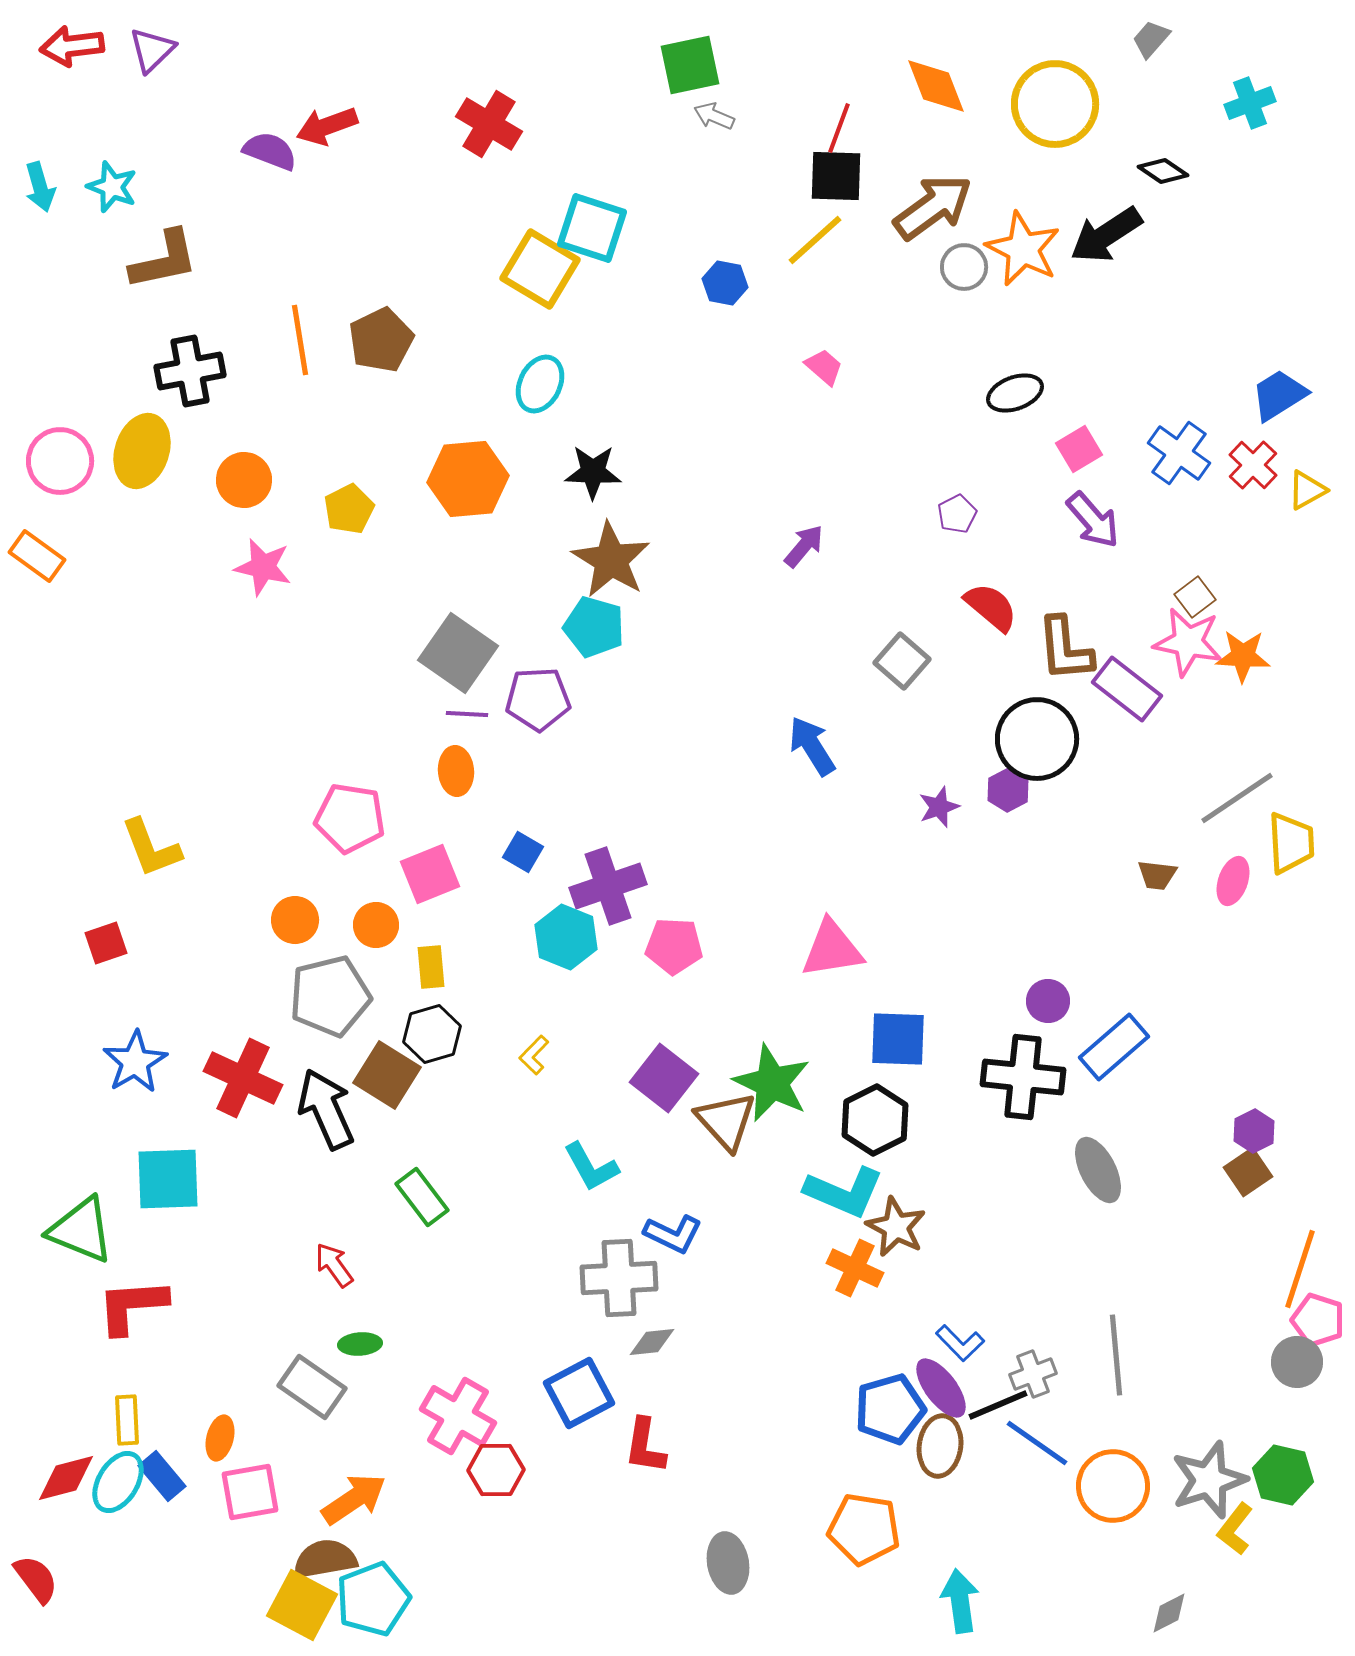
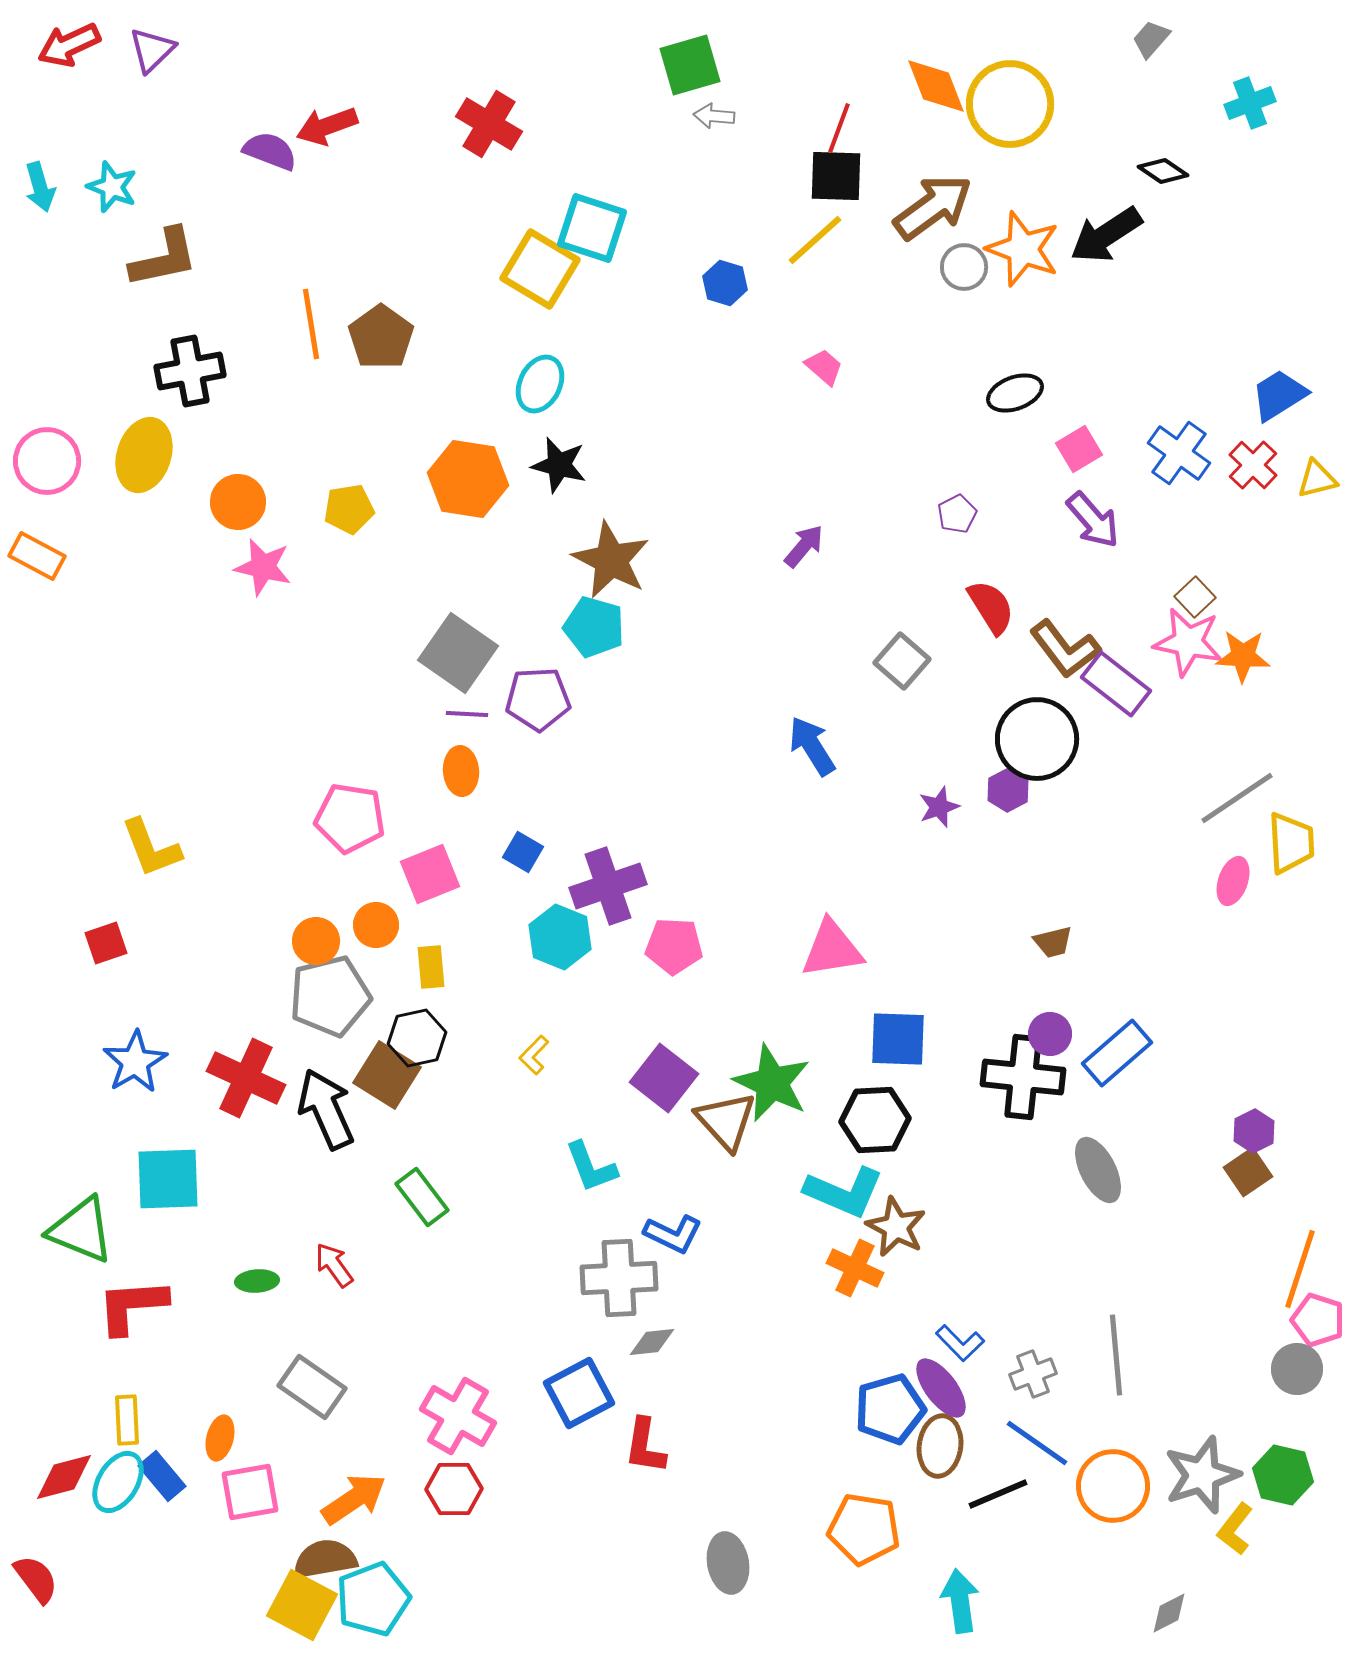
red arrow at (72, 46): moved 3 px left, 1 px up; rotated 18 degrees counterclockwise
green square at (690, 65): rotated 4 degrees counterclockwise
yellow circle at (1055, 104): moved 45 px left
gray arrow at (714, 116): rotated 18 degrees counterclockwise
orange star at (1023, 249): rotated 6 degrees counterclockwise
brown L-shape at (164, 260): moved 2 px up
blue hexagon at (725, 283): rotated 6 degrees clockwise
orange line at (300, 340): moved 11 px right, 16 px up
brown pentagon at (381, 340): moved 3 px up; rotated 10 degrees counterclockwise
yellow ellipse at (142, 451): moved 2 px right, 4 px down
pink circle at (60, 461): moved 13 px left
black star at (593, 472): moved 34 px left, 7 px up; rotated 12 degrees clockwise
orange hexagon at (468, 479): rotated 14 degrees clockwise
orange circle at (244, 480): moved 6 px left, 22 px down
yellow triangle at (1307, 490): moved 10 px right, 11 px up; rotated 15 degrees clockwise
yellow pentagon at (349, 509): rotated 18 degrees clockwise
orange rectangle at (37, 556): rotated 8 degrees counterclockwise
brown star at (611, 560): rotated 4 degrees counterclockwise
brown square at (1195, 597): rotated 6 degrees counterclockwise
red semicircle at (991, 607): rotated 18 degrees clockwise
brown L-shape at (1065, 649): rotated 32 degrees counterclockwise
purple rectangle at (1127, 689): moved 11 px left, 5 px up
orange ellipse at (456, 771): moved 5 px right
brown trapezoid at (1157, 875): moved 104 px left, 67 px down; rotated 21 degrees counterclockwise
orange circle at (295, 920): moved 21 px right, 21 px down
cyan hexagon at (566, 937): moved 6 px left
purple circle at (1048, 1001): moved 2 px right, 33 px down
black hexagon at (432, 1034): moved 15 px left, 4 px down; rotated 4 degrees clockwise
blue rectangle at (1114, 1047): moved 3 px right, 6 px down
red cross at (243, 1078): moved 3 px right
black hexagon at (875, 1120): rotated 24 degrees clockwise
cyan L-shape at (591, 1167): rotated 8 degrees clockwise
green ellipse at (360, 1344): moved 103 px left, 63 px up
gray circle at (1297, 1362): moved 7 px down
black line at (998, 1405): moved 89 px down
red hexagon at (496, 1470): moved 42 px left, 19 px down
red diamond at (66, 1478): moved 2 px left, 1 px up
gray star at (1209, 1480): moved 7 px left, 5 px up
